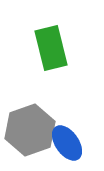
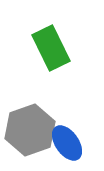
green rectangle: rotated 12 degrees counterclockwise
